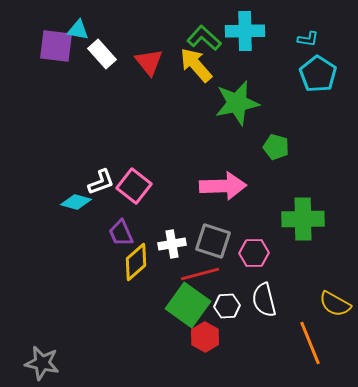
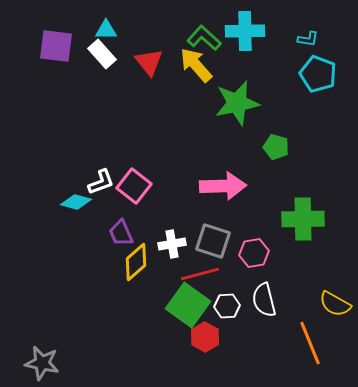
cyan triangle: moved 28 px right; rotated 10 degrees counterclockwise
cyan pentagon: rotated 12 degrees counterclockwise
pink hexagon: rotated 8 degrees counterclockwise
